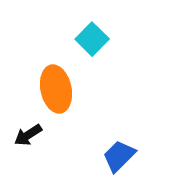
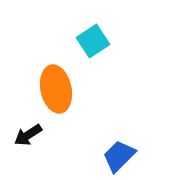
cyan square: moved 1 px right, 2 px down; rotated 12 degrees clockwise
